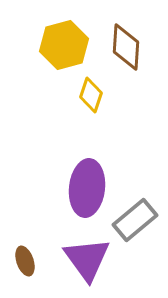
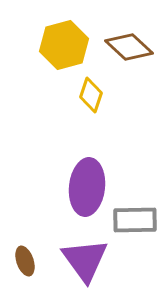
brown diamond: moved 3 px right; rotated 51 degrees counterclockwise
purple ellipse: moved 1 px up
gray rectangle: rotated 39 degrees clockwise
purple triangle: moved 2 px left, 1 px down
